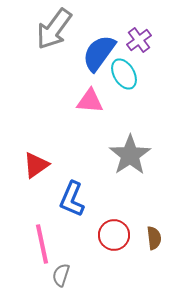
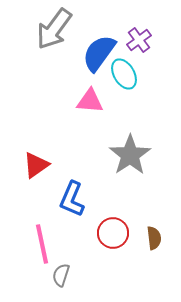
red circle: moved 1 px left, 2 px up
